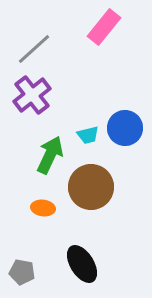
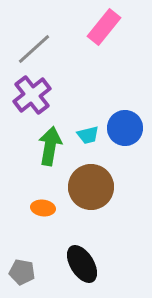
green arrow: moved 9 px up; rotated 15 degrees counterclockwise
